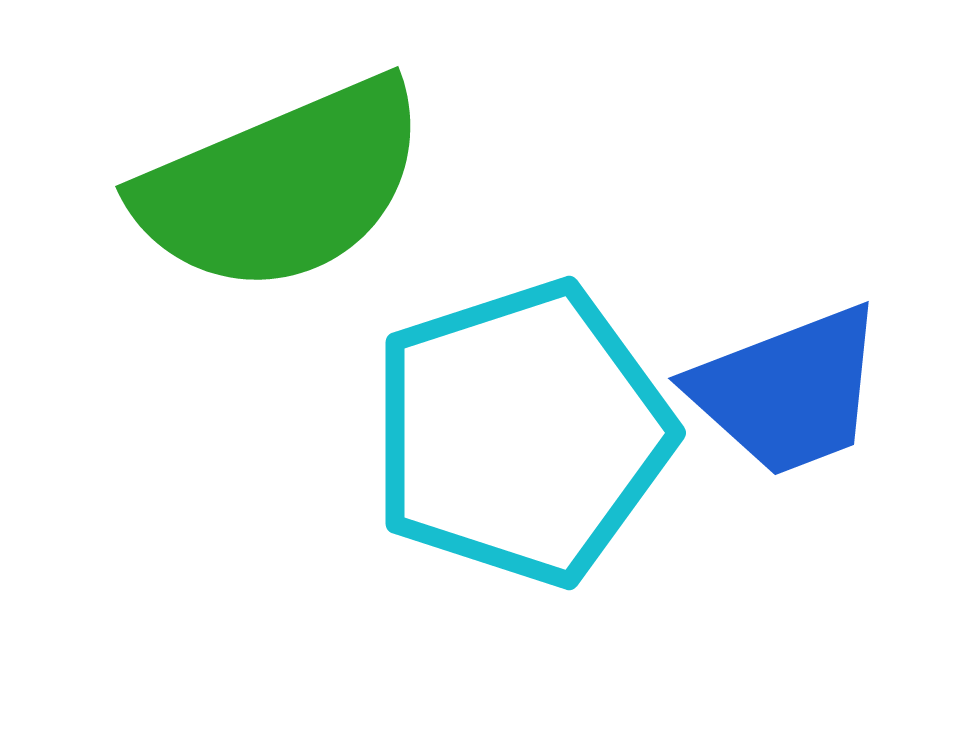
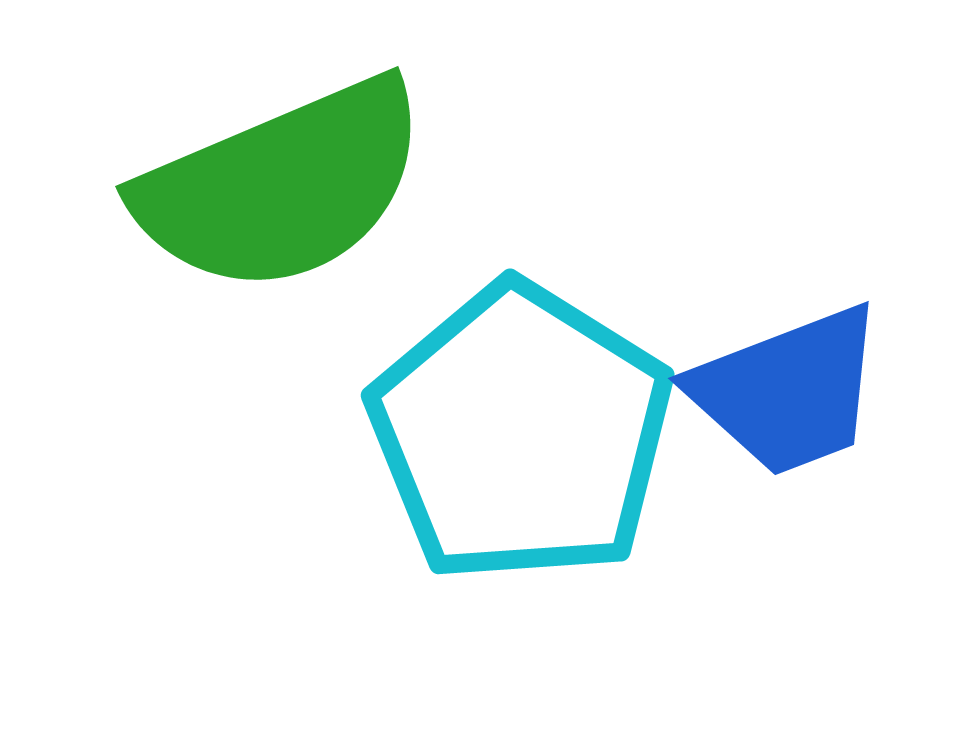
cyan pentagon: rotated 22 degrees counterclockwise
